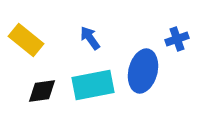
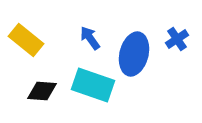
blue cross: rotated 15 degrees counterclockwise
blue ellipse: moved 9 px left, 17 px up
cyan rectangle: rotated 30 degrees clockwise
black diamond: rotated 12 degrees clockwise
